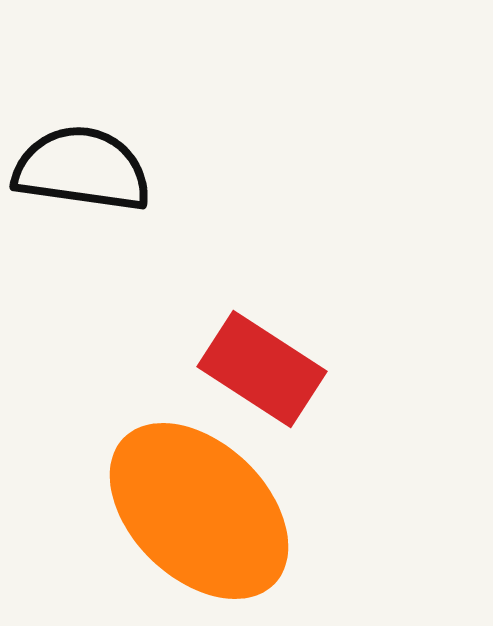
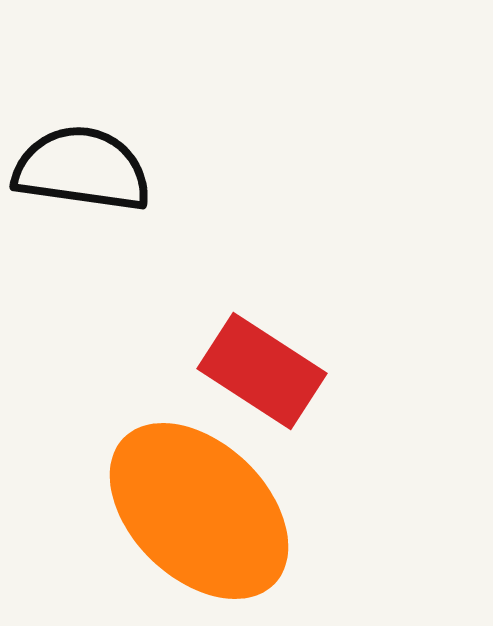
red rectangle: moved 2 px down
